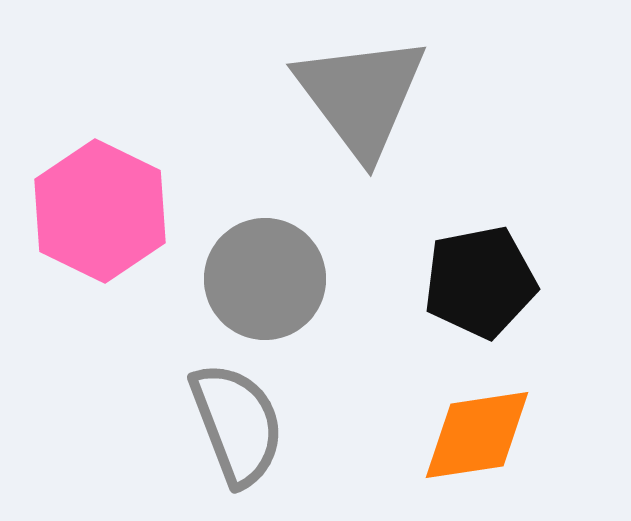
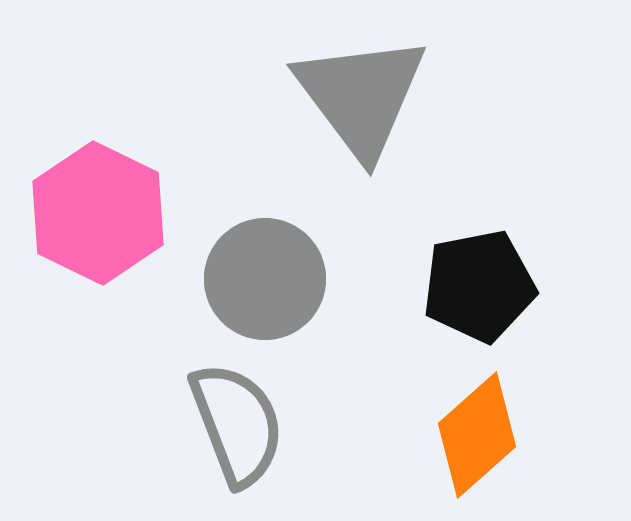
pink hexagon: moved 2 px left, 2 px down
black pentagon: moved 1 px left, 4 px down
orange diamond: rotated 33 degrees counterclockwise
